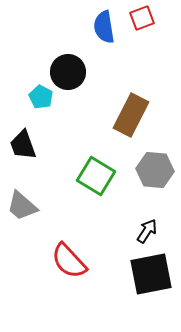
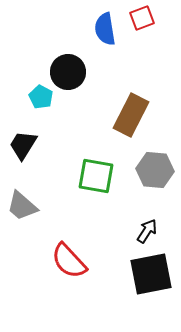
blue semicircle: moved 1 px right, 2 px down
black trapezoid: rotated 52 degrees clockwise
green square: rotated 21 degrees counterclockwise
